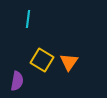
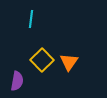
cyan line: moved 3 px right
yellow square: rotated 15 degrees clockwise
